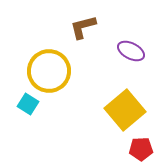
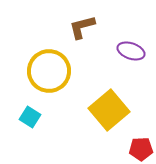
brown L-shape: moved 1 px left
purple ellipse: rotated 8 degrees counterclockwise
cyan square: moved 2 px right, 13 px down
yellow square: moved 16 px left
